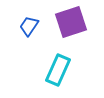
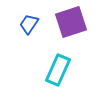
blue trapezoid: moved 2 px up
